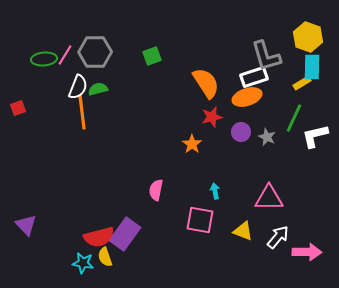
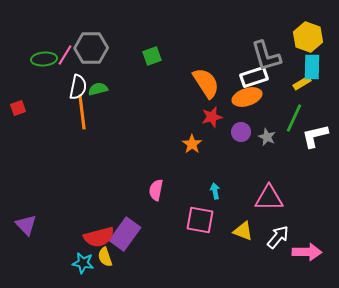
gray hexagon: moved 4 px left, 4 px up
white semicircle: rotated 10 degrees counterclockwise
